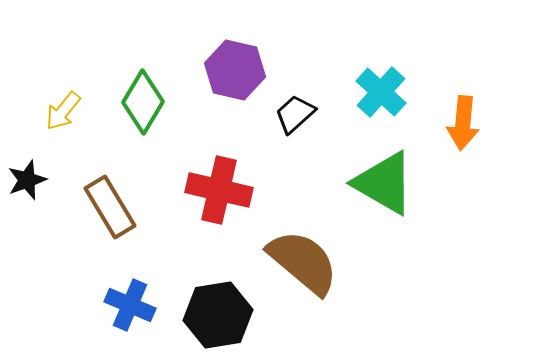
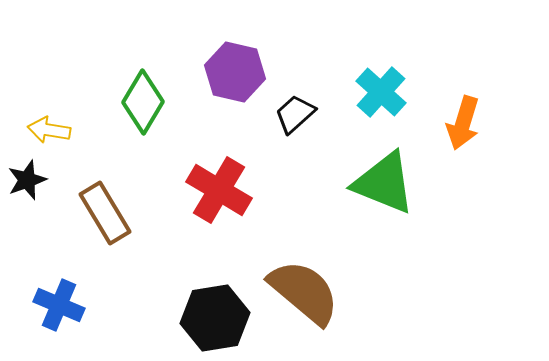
purple hexagon: moved 2 px down
yellow arrow: moved 14 px left, 19 px down; rotated 60 degrees clockwise
orange arrow: rotated 12 degrees clockwise
green triangle: rotated 8 degrees counterclockwise
red cross: rotated 18 degrees clockwise
brown rectangle: moved 5 px left, 6 px down
brown semicircle: moved 1 px right, 30 px down
blue cross: moved 71 px left
black hexagon: moved 3 px left, 3 px down
